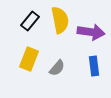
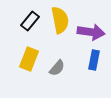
blue rectangle: moved 6 px up; rotated 18 degrees clockwise
